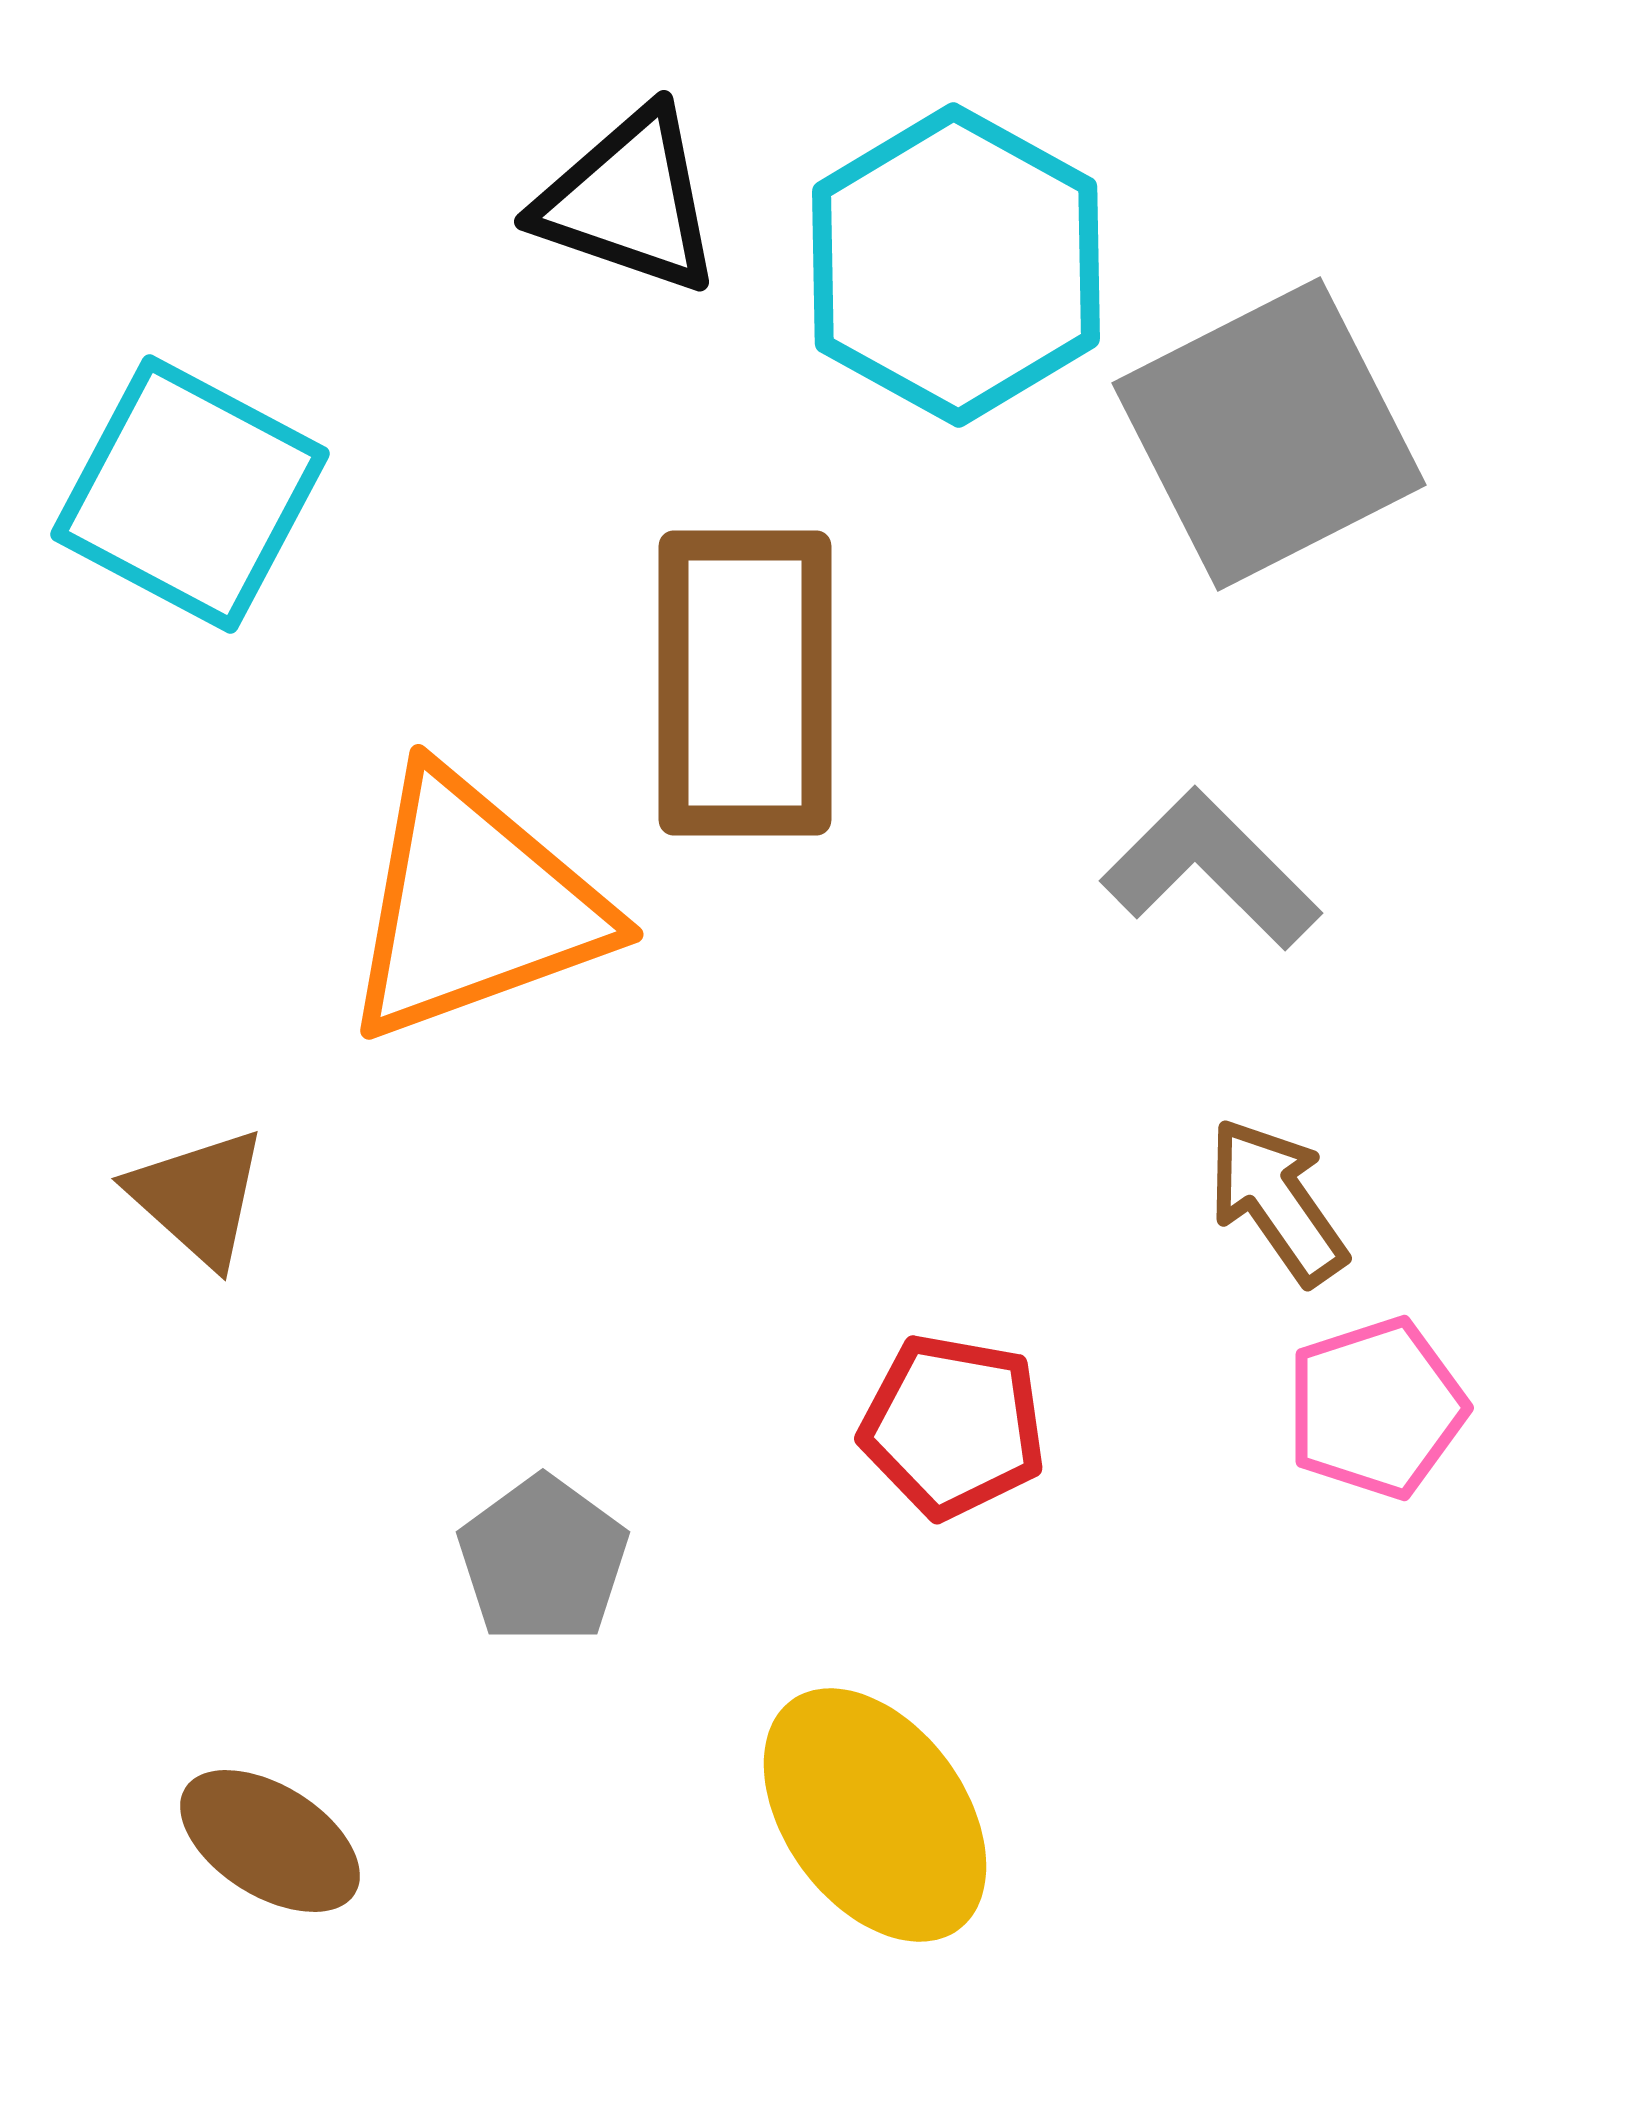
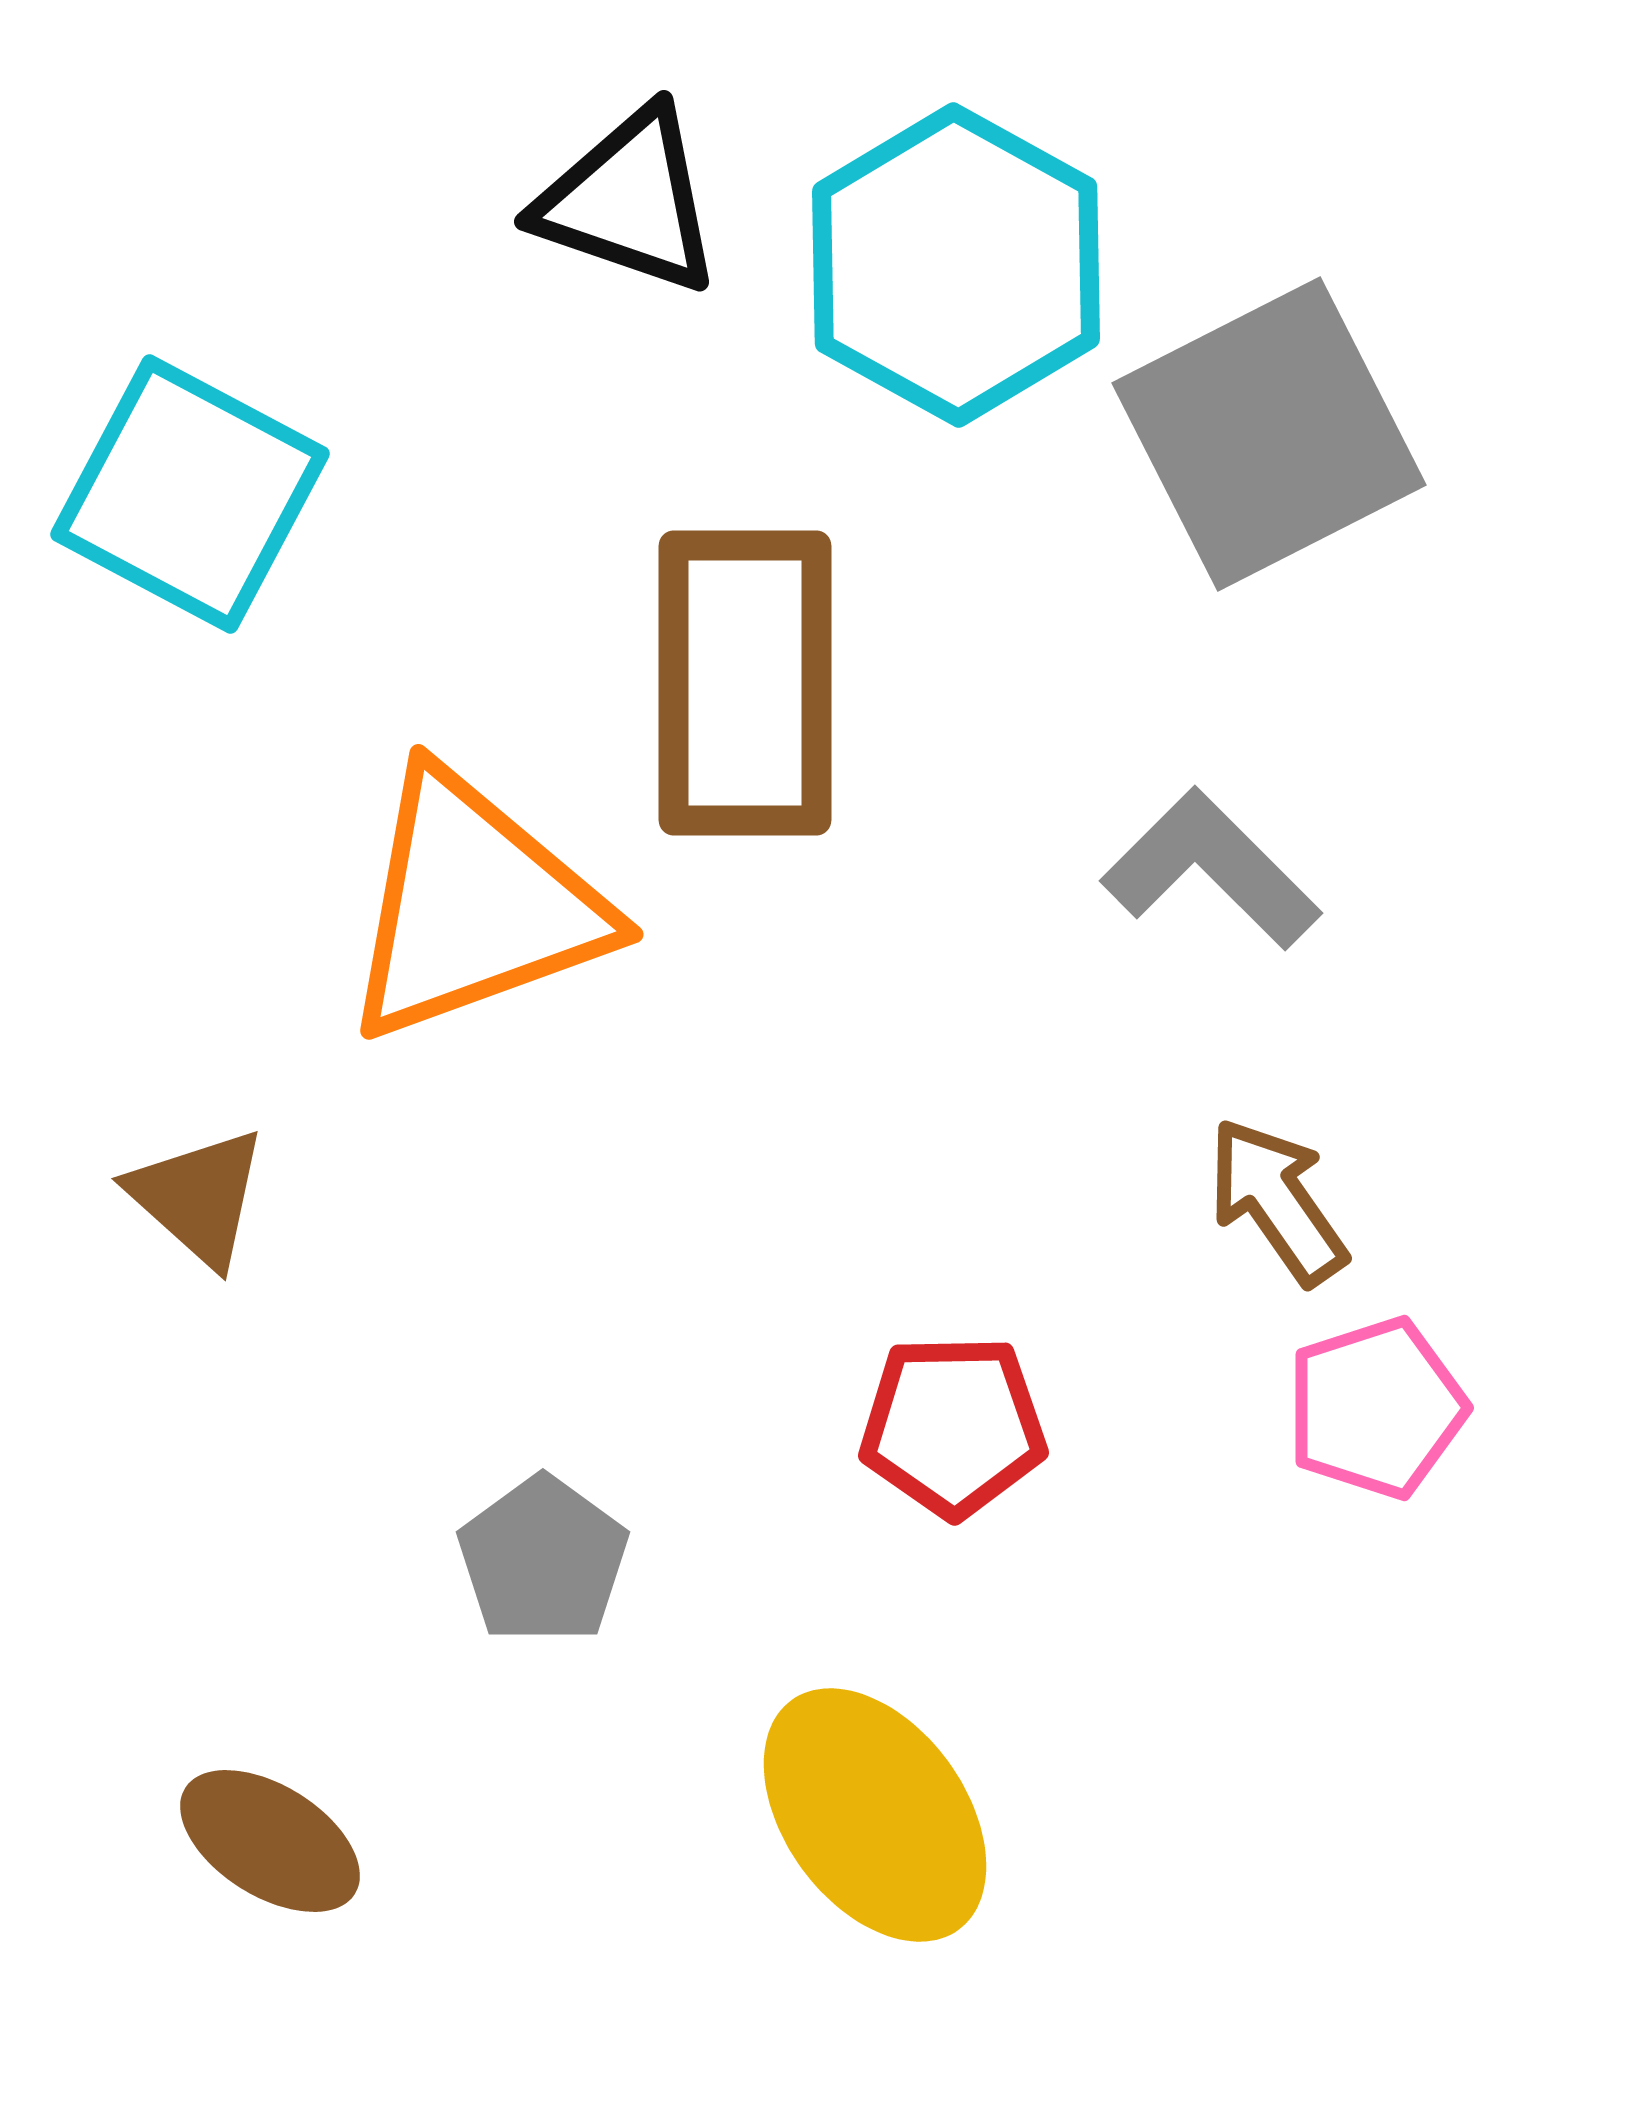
red pentagon: rotated 11 degrees counterclockwise
